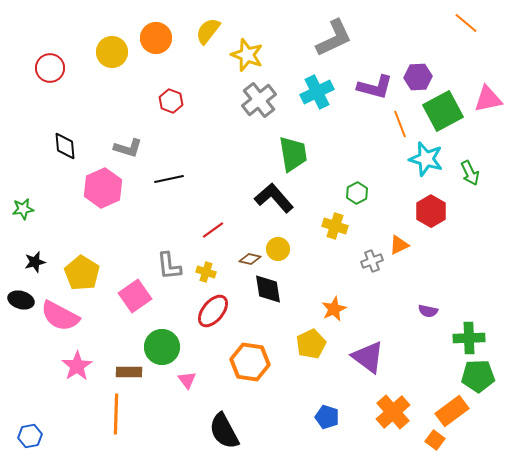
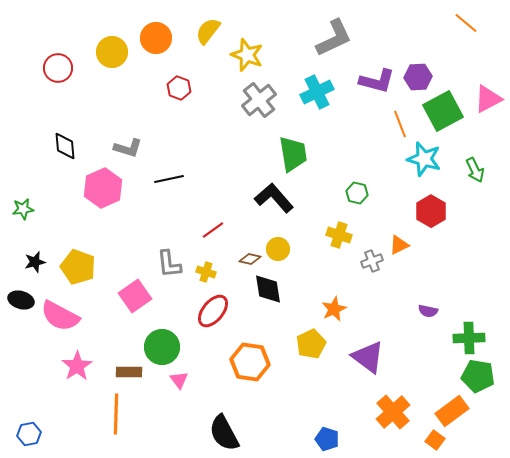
red circle at (50, 68): moved 8 px right
purple L-shape at (375, 87): moved 2 px right, 6 px up
pink triangle at (488, 99): rotated 16 degrees counterclockwise
red hexagon at (171, 101): moved 8 px right, 13 px up
cyan star at (426, 159): moved 2 px left
green arrow at (470, 173): moved 5 px right, 3 px up
green hexagon at (357, 193): rotated 20 degrees counterclockwise
yellow cross at (335, 226): moved 4 px right, 9 px down
gray L-shape at (169, 266): moved 2 px up
yellow pentagon at (82, 273): moved 4 px left, 6 px up; rotated 12 degrees counterclockwise
green pentagon at (478, 376): rotated 12 degrees clockwise
pink triangle at (187, 380): moved 8 px left
blue pentagon at (327, 417): moved 22 px down
black semicircle at (224, 431): moved 2 px down
blue hexagon at (30, 436): moved 1 px left, 2 px up
